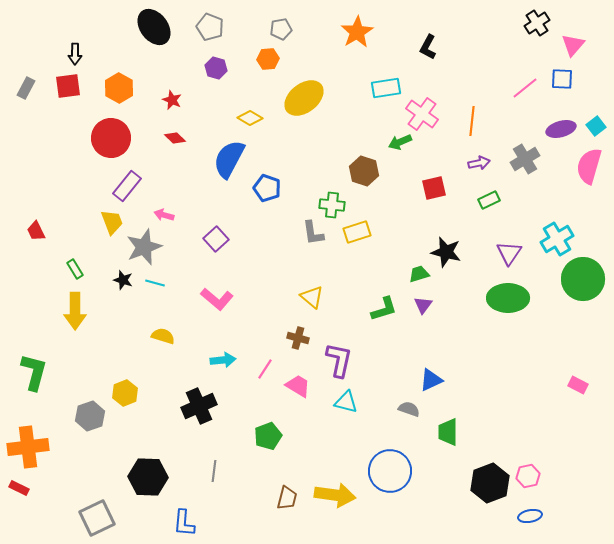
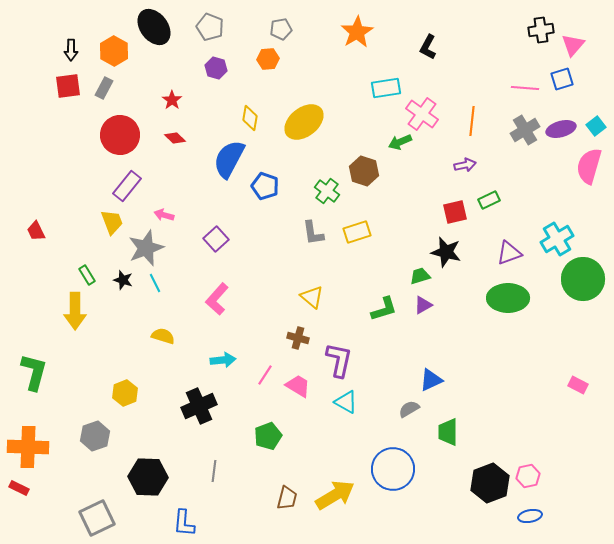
black cross at (537, 23): moved 4 px right, 7 px down; rotated 25 degrees clockwise
black arrow at (75, 54): moved 4 px left, 4 px up
blue square at (562, 79): rotated 20 degrees counterclockwise
gray rectangle at (26, 88): moved 78 px right
orange hexagon at (119, 88): moved 5 px left, 37 px up
pink line at (525, 88): rotated 44 degrees clockwise
yellow ellipse at (304, 98): moved 24 px down
red star at (172, 100): rotated 12 degrees clockwise
yellow diamond at (250, 118): rotated 70 degrees clockwise
red circle at (111, 138): moved 9 px right, 3 px up
gray cross at (525, 159): moved 29 px up
purple arrow at (479, 163): moved 14 px left, 2 px down
blue pentagon at (267, 188): moved 2 px left, 2 px up
red square at (434, 188): moved 21 px right, 24 px down
green cross at (332, 205): moved 5 px left, 14 px up; rotated 30 degrees clockwise
gray star at (144, 247): moved 2 px right, 1 px down
purple triangle at (509, 253): rotated 36 degrees clockwise
green rectangle at (75, 269): moved 12 px right, 6 px down
green trapezoid at (419, 274): moved 1 px right, 2 px down
cyan line at (155, 283): rotated 48 degrees clockwise
pink L-shape at (217, 299): rotated 92 degrees clockwise
purple triangle at (423, 305): rotated 24 degrees clockwise
pink line at (265, 369): moved 6 px down
cyan triangle at (346, 402): rotated 15 degrees clockwise
gray semicircle at (409, 409): rotated 50 degrees counterclockwise
gray hexagon at (90, 416): moved 5 px right, 20 px down
orange cross at (28, 447): rotated 9 degrees clockwise
blue circle at (390, 471): moved 3 px right, 2 px up
yellow arrow at (335, 495): rotated 39 degrees counterclockwise
